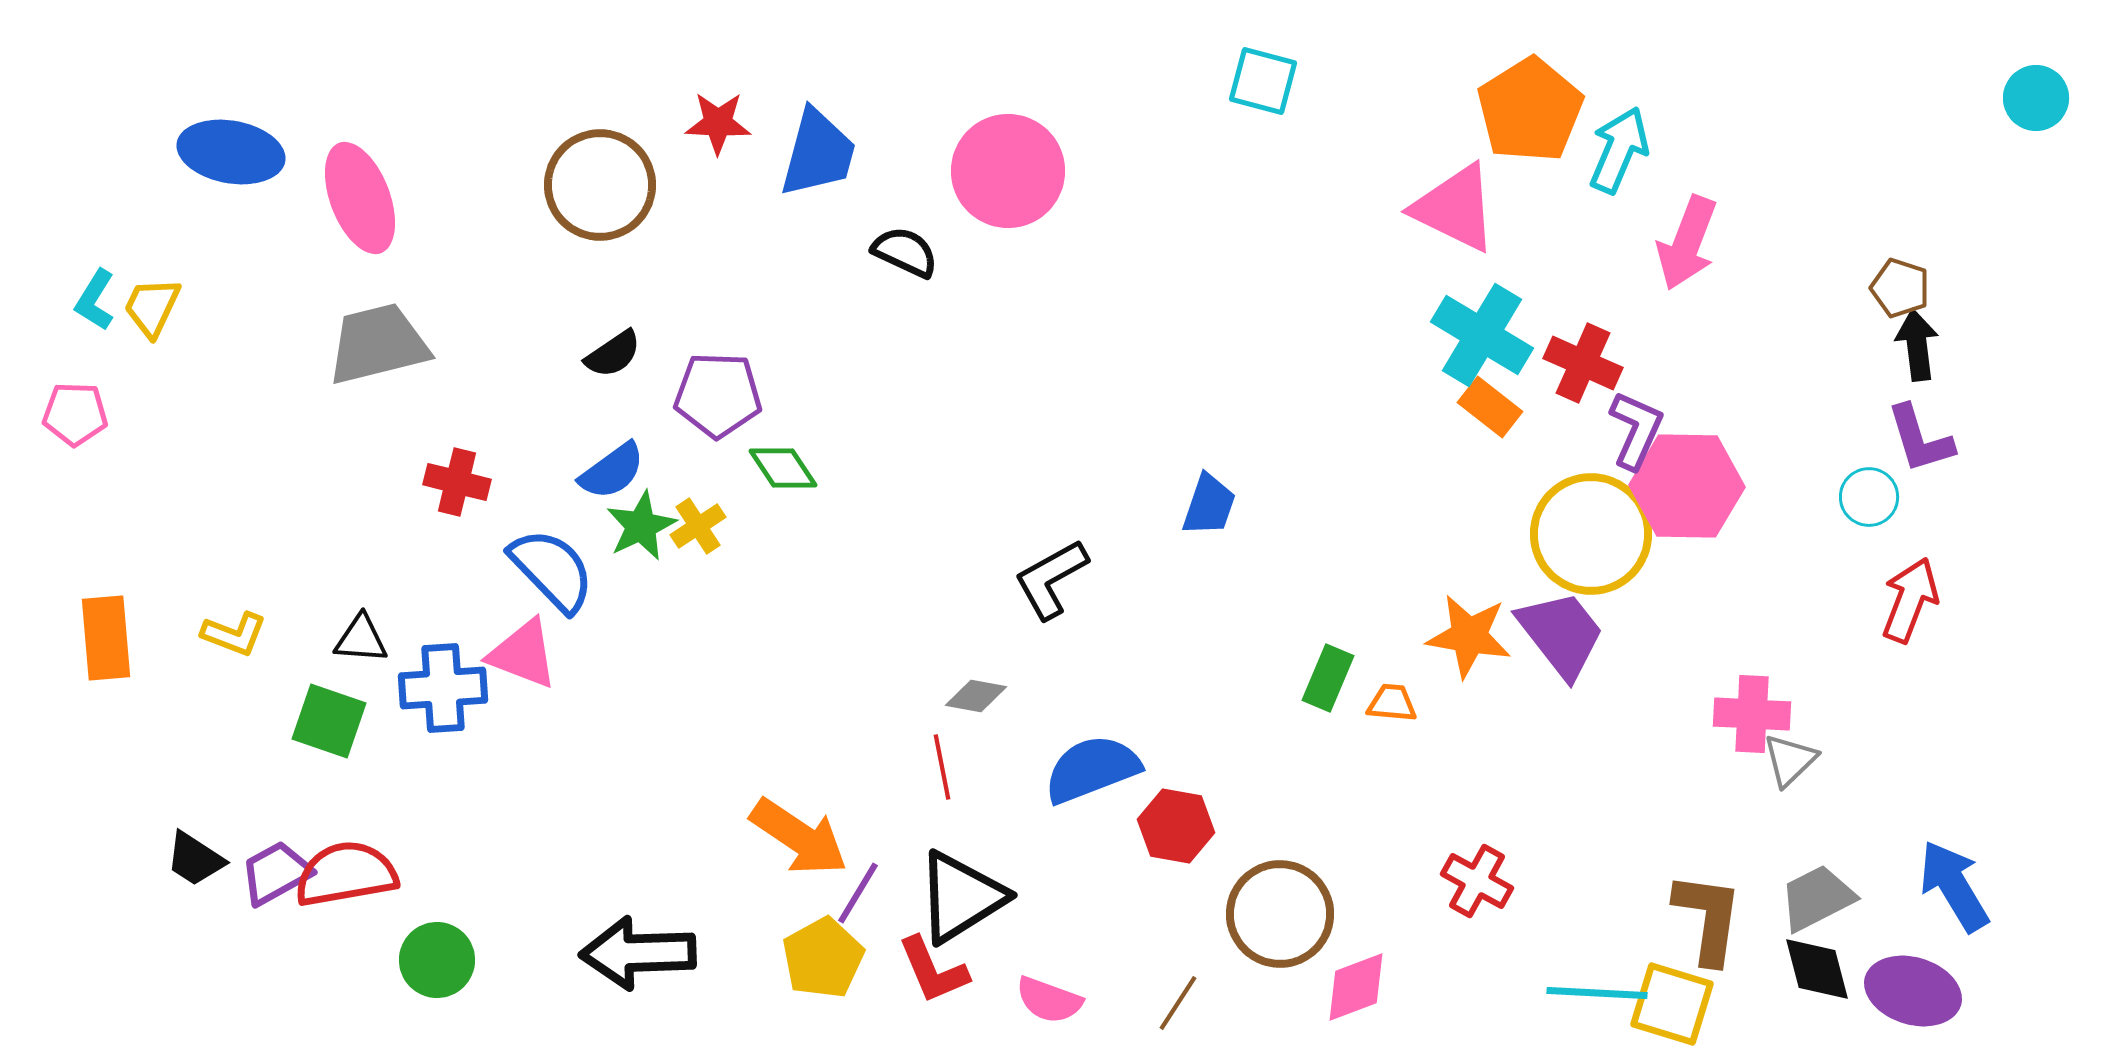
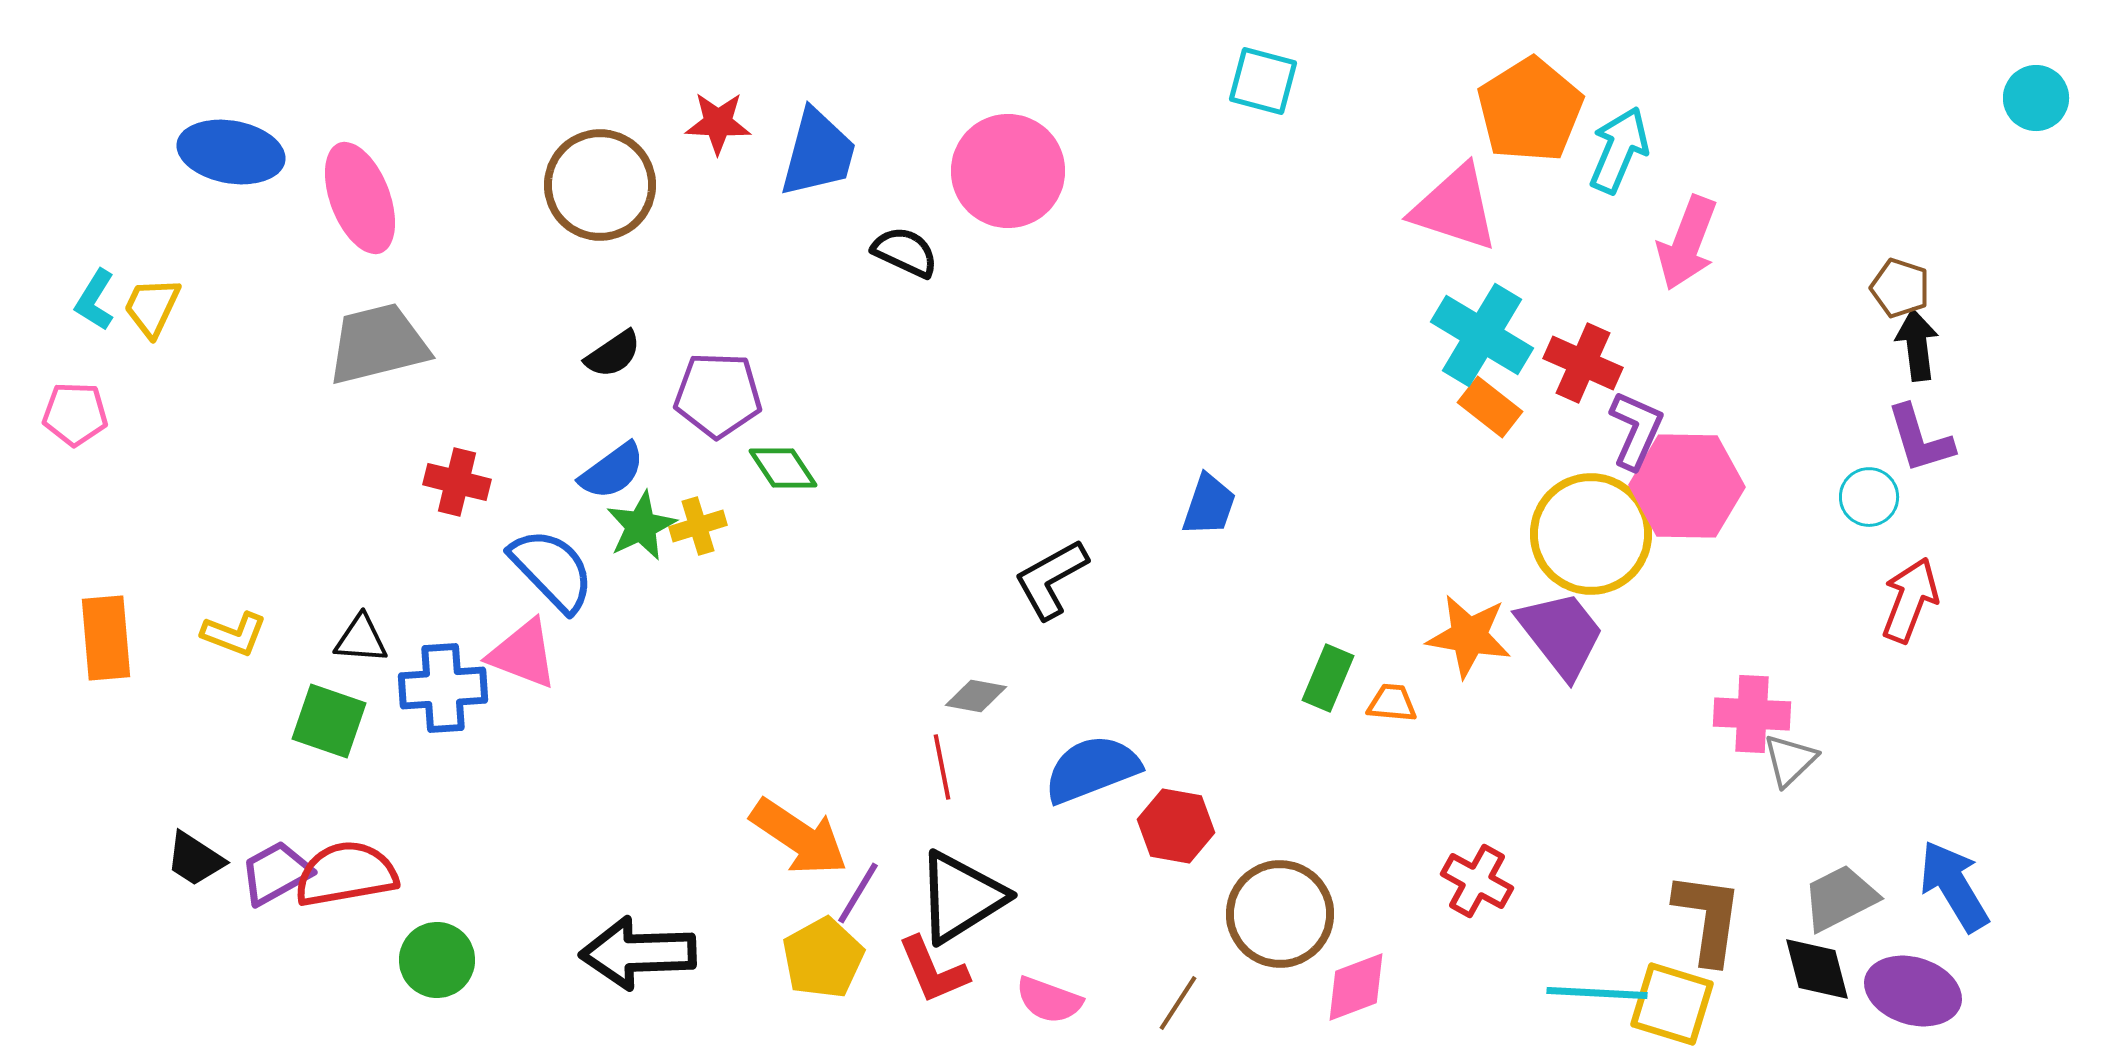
pink triangle at (1455, 208): rotated 8 degrees counterclockwise
yellow cross at (698, 526): rotated 16 degrees clockwise
gray trapezoid at (1817, 898): moved 23 px right
